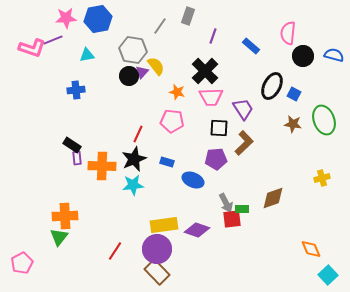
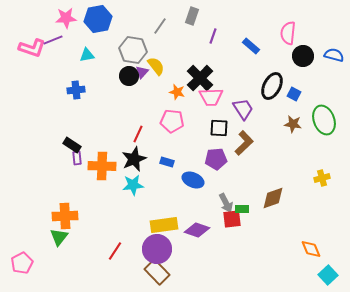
gray rectangle at (188, 16): moved 4 px right
black cross at (205, 71): moved 5 px left, 7 px down
